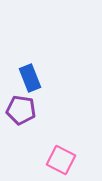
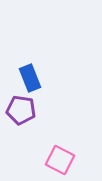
pink square: moved 1 px left
